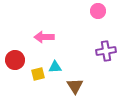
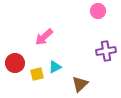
pink arrow: rotated 42 degrees counterclockwise
red circle: moved 3 px down
cyan triangle: rotated 24 degrees counterclockwise
yellow square: moved 1 px left
brown triangle: moved 5 px right, 2 px up; rotated 18 degrees clockwise
